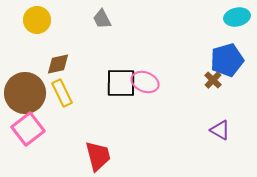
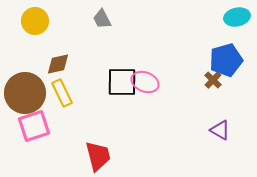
yellow circle: moved 2 px left, 1 px down
blue pentagon: moved 1 px left
black square: moved 1 px right, 1 px up
pink square: moved 6 px right, 3 px up; rotated 20 degrees clockwise
